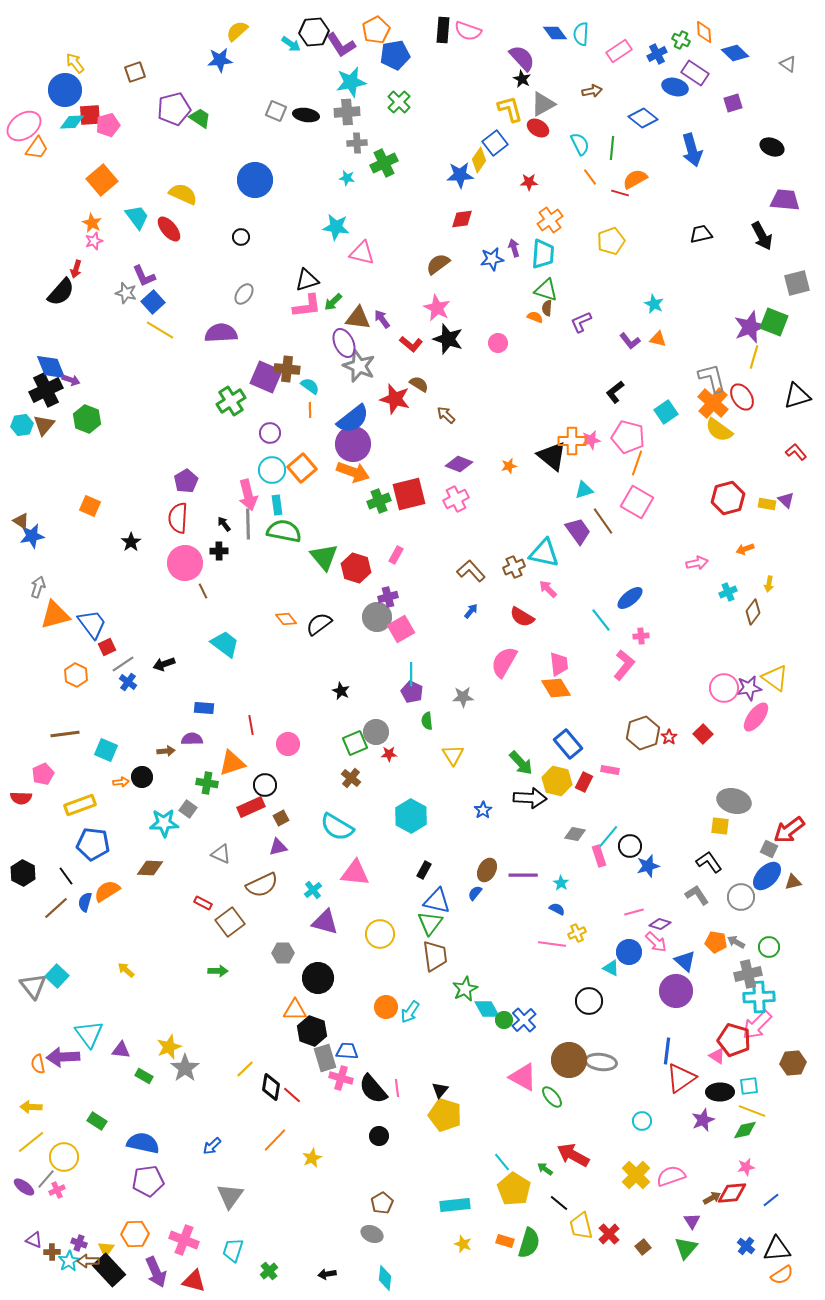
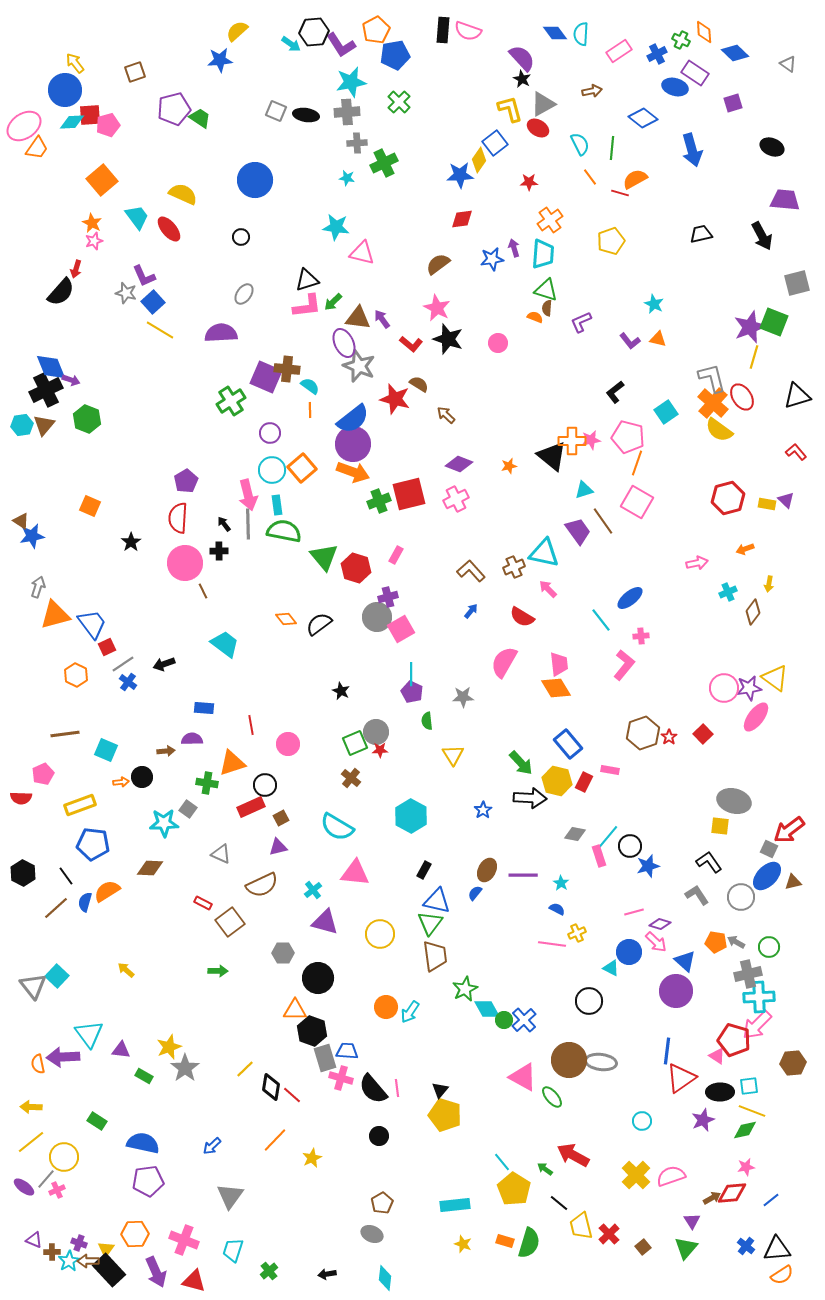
red star at (389, 754): moved 9 px left, 4 px up
